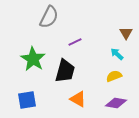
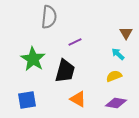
gray semicircle: rotated 20 degrees counterclockwise
cyan arrow: moved 1 px right
